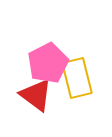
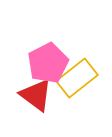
yellow rectangle: rotated 66 degrees clockwise
